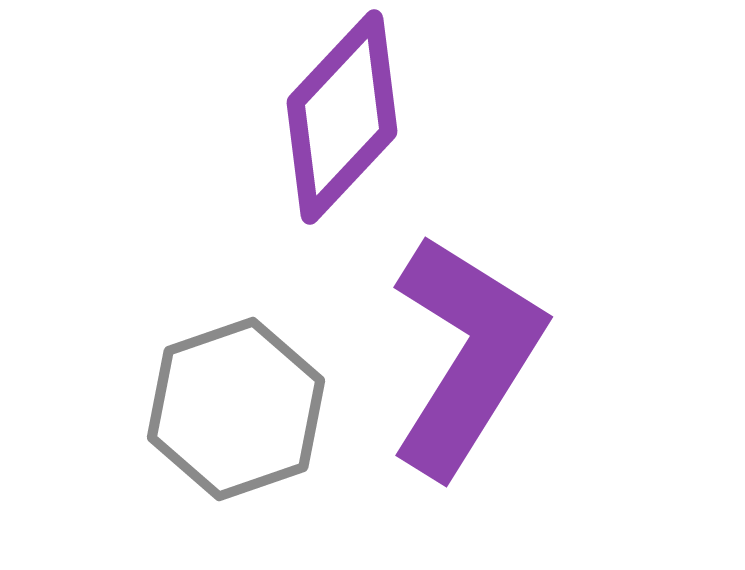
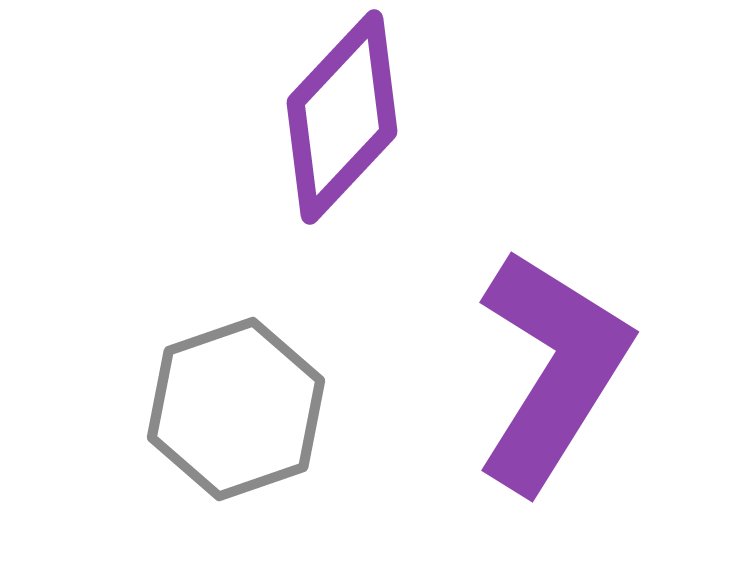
purple L-shape: moved 86 px right, 15 px down
